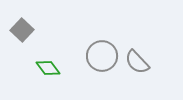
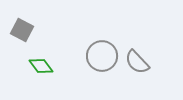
gray square: rotated 15 degrees counterclockwise
green diamond: moved 7 px left, 2 px up
